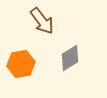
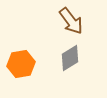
brown arrow: moved 29 px right
